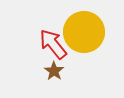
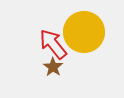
brown star: moved 1 px left, 4 px up
